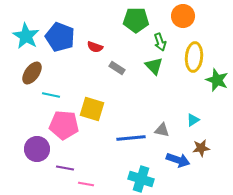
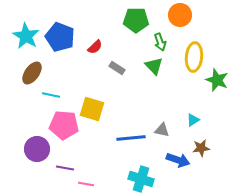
orange circle: moved 3 px left, 1 px up
red semicircle: rotated 63 degrees counterclockwise
